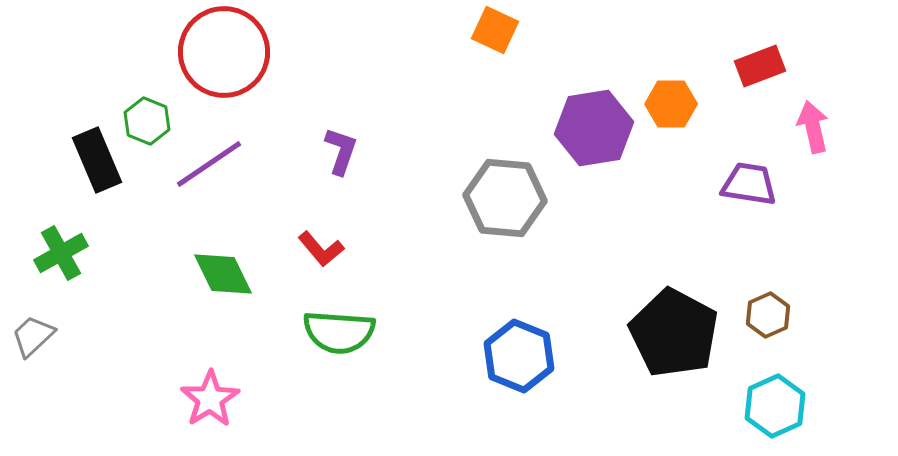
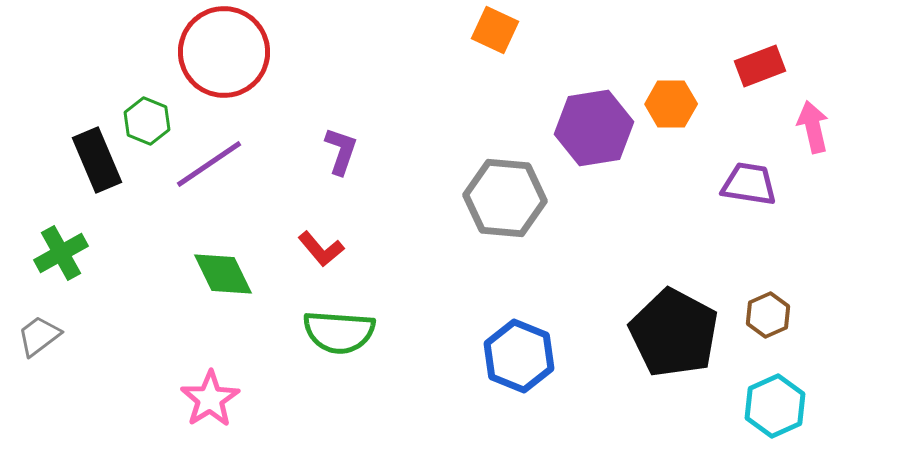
gray trapezoid: moved 6 px right; rotated 6 degrees clockwise
